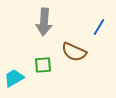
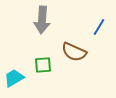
gray arrow: moved 2 px left, 2 px up
